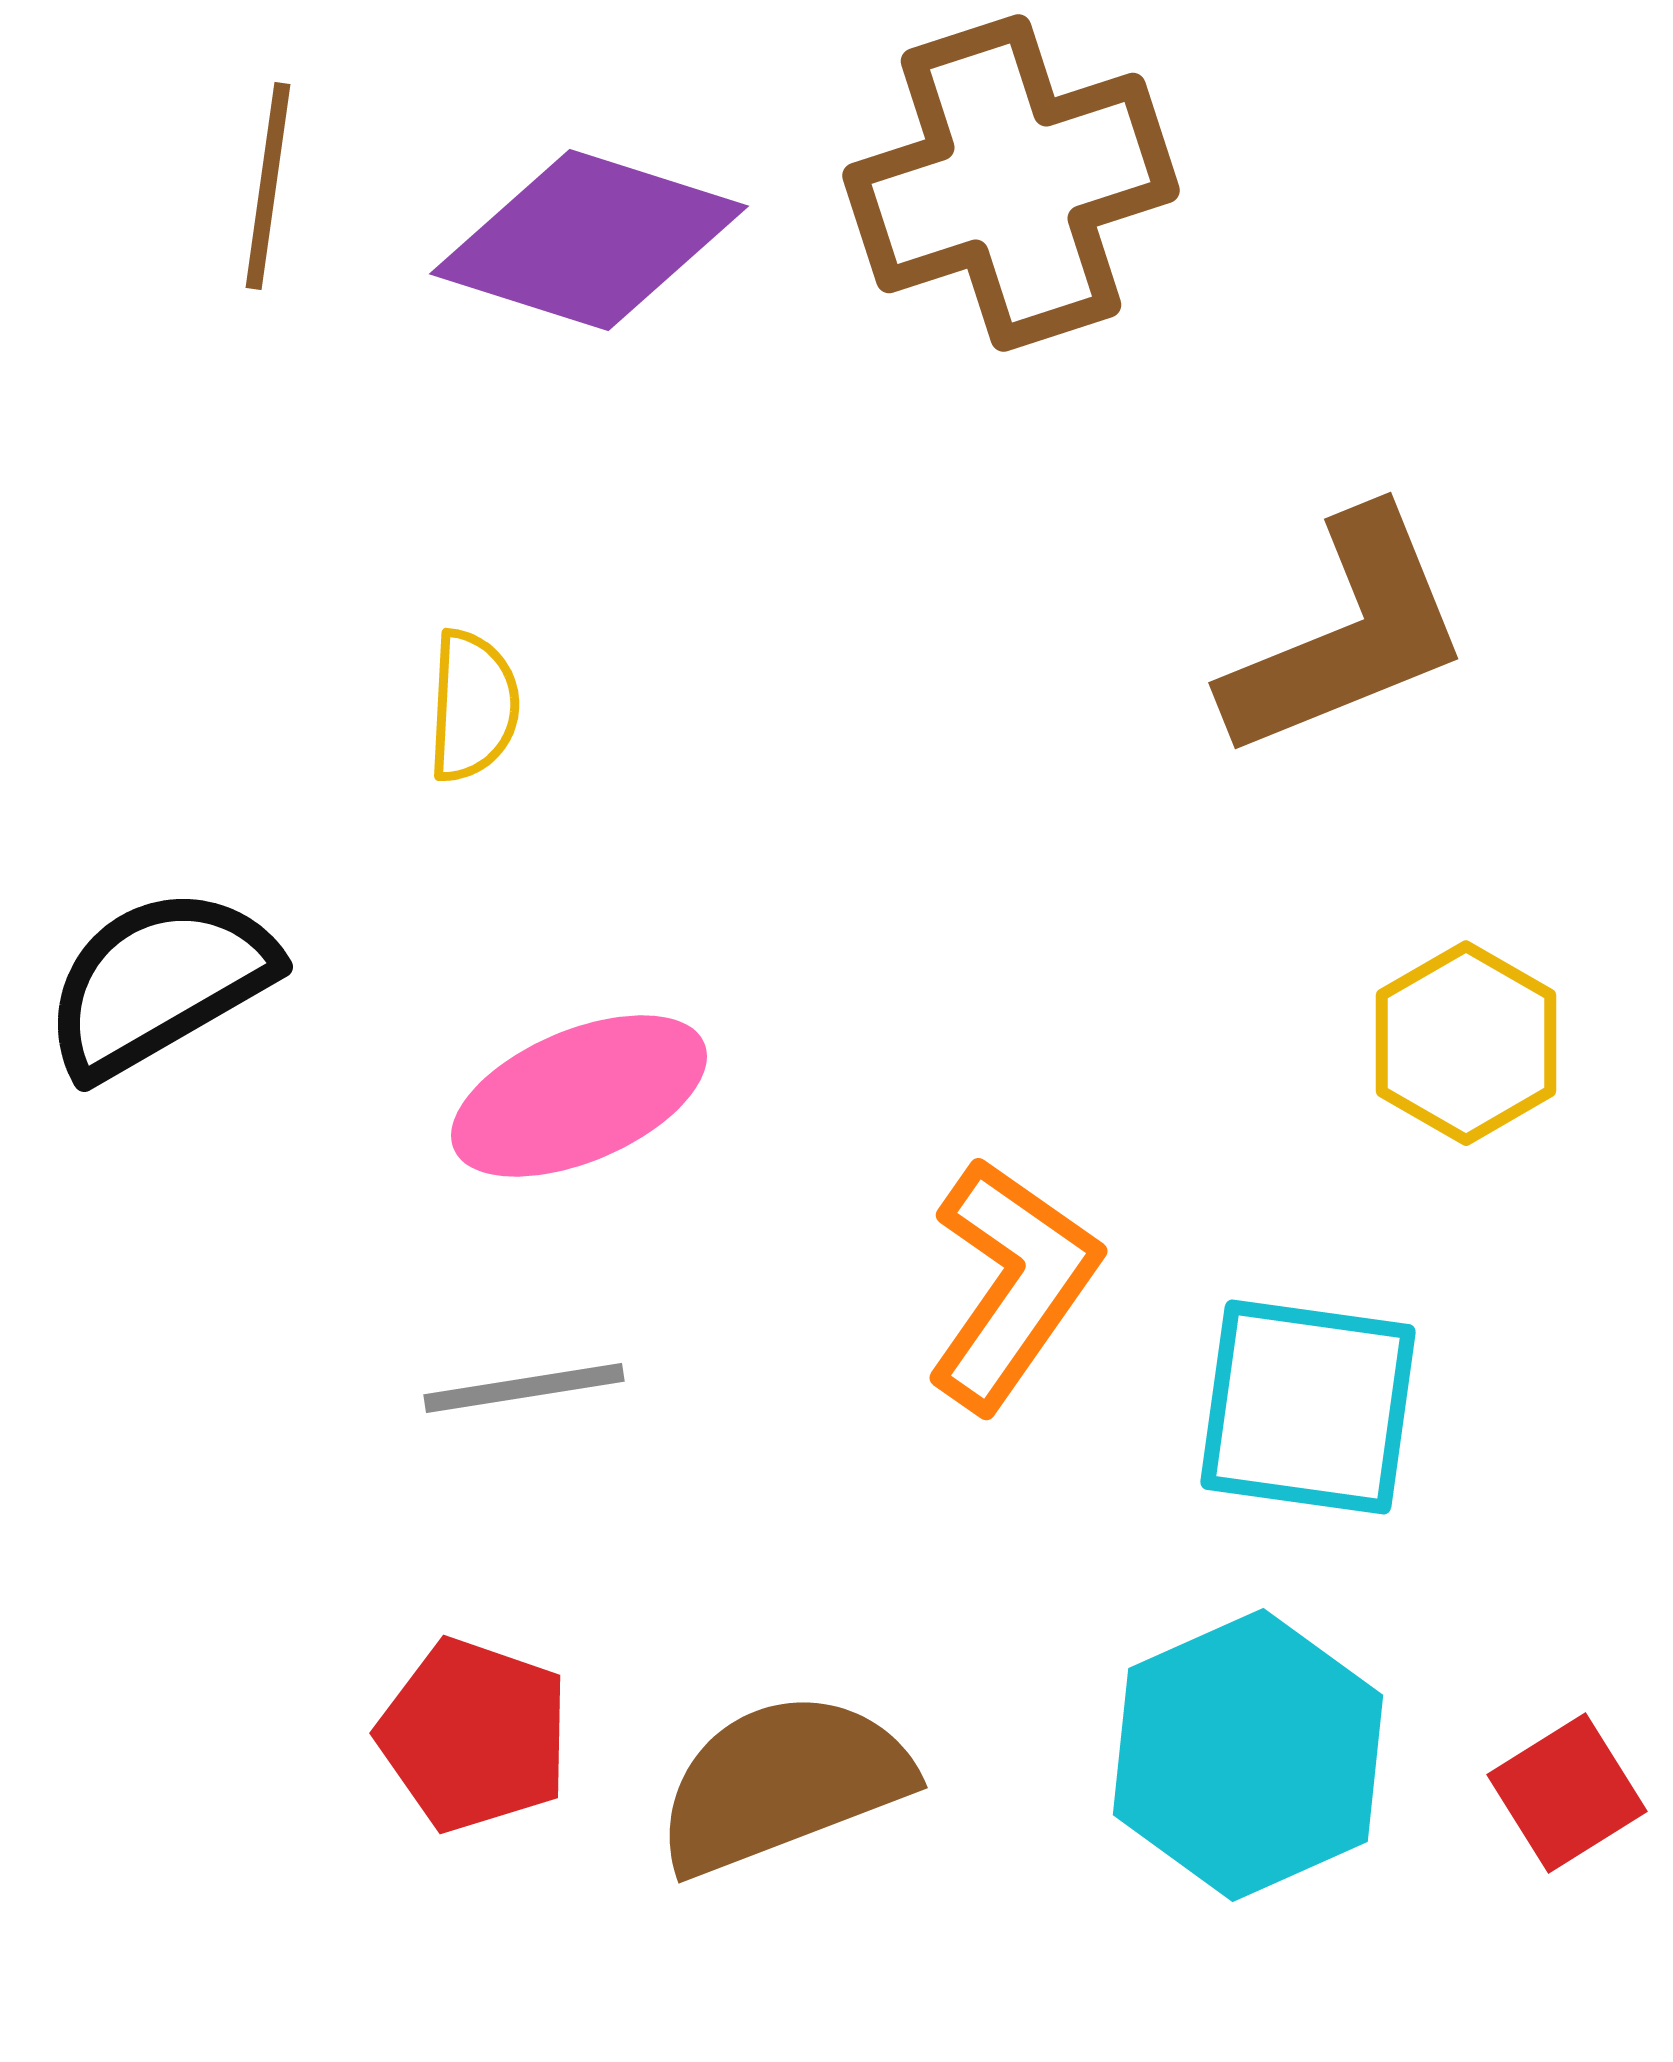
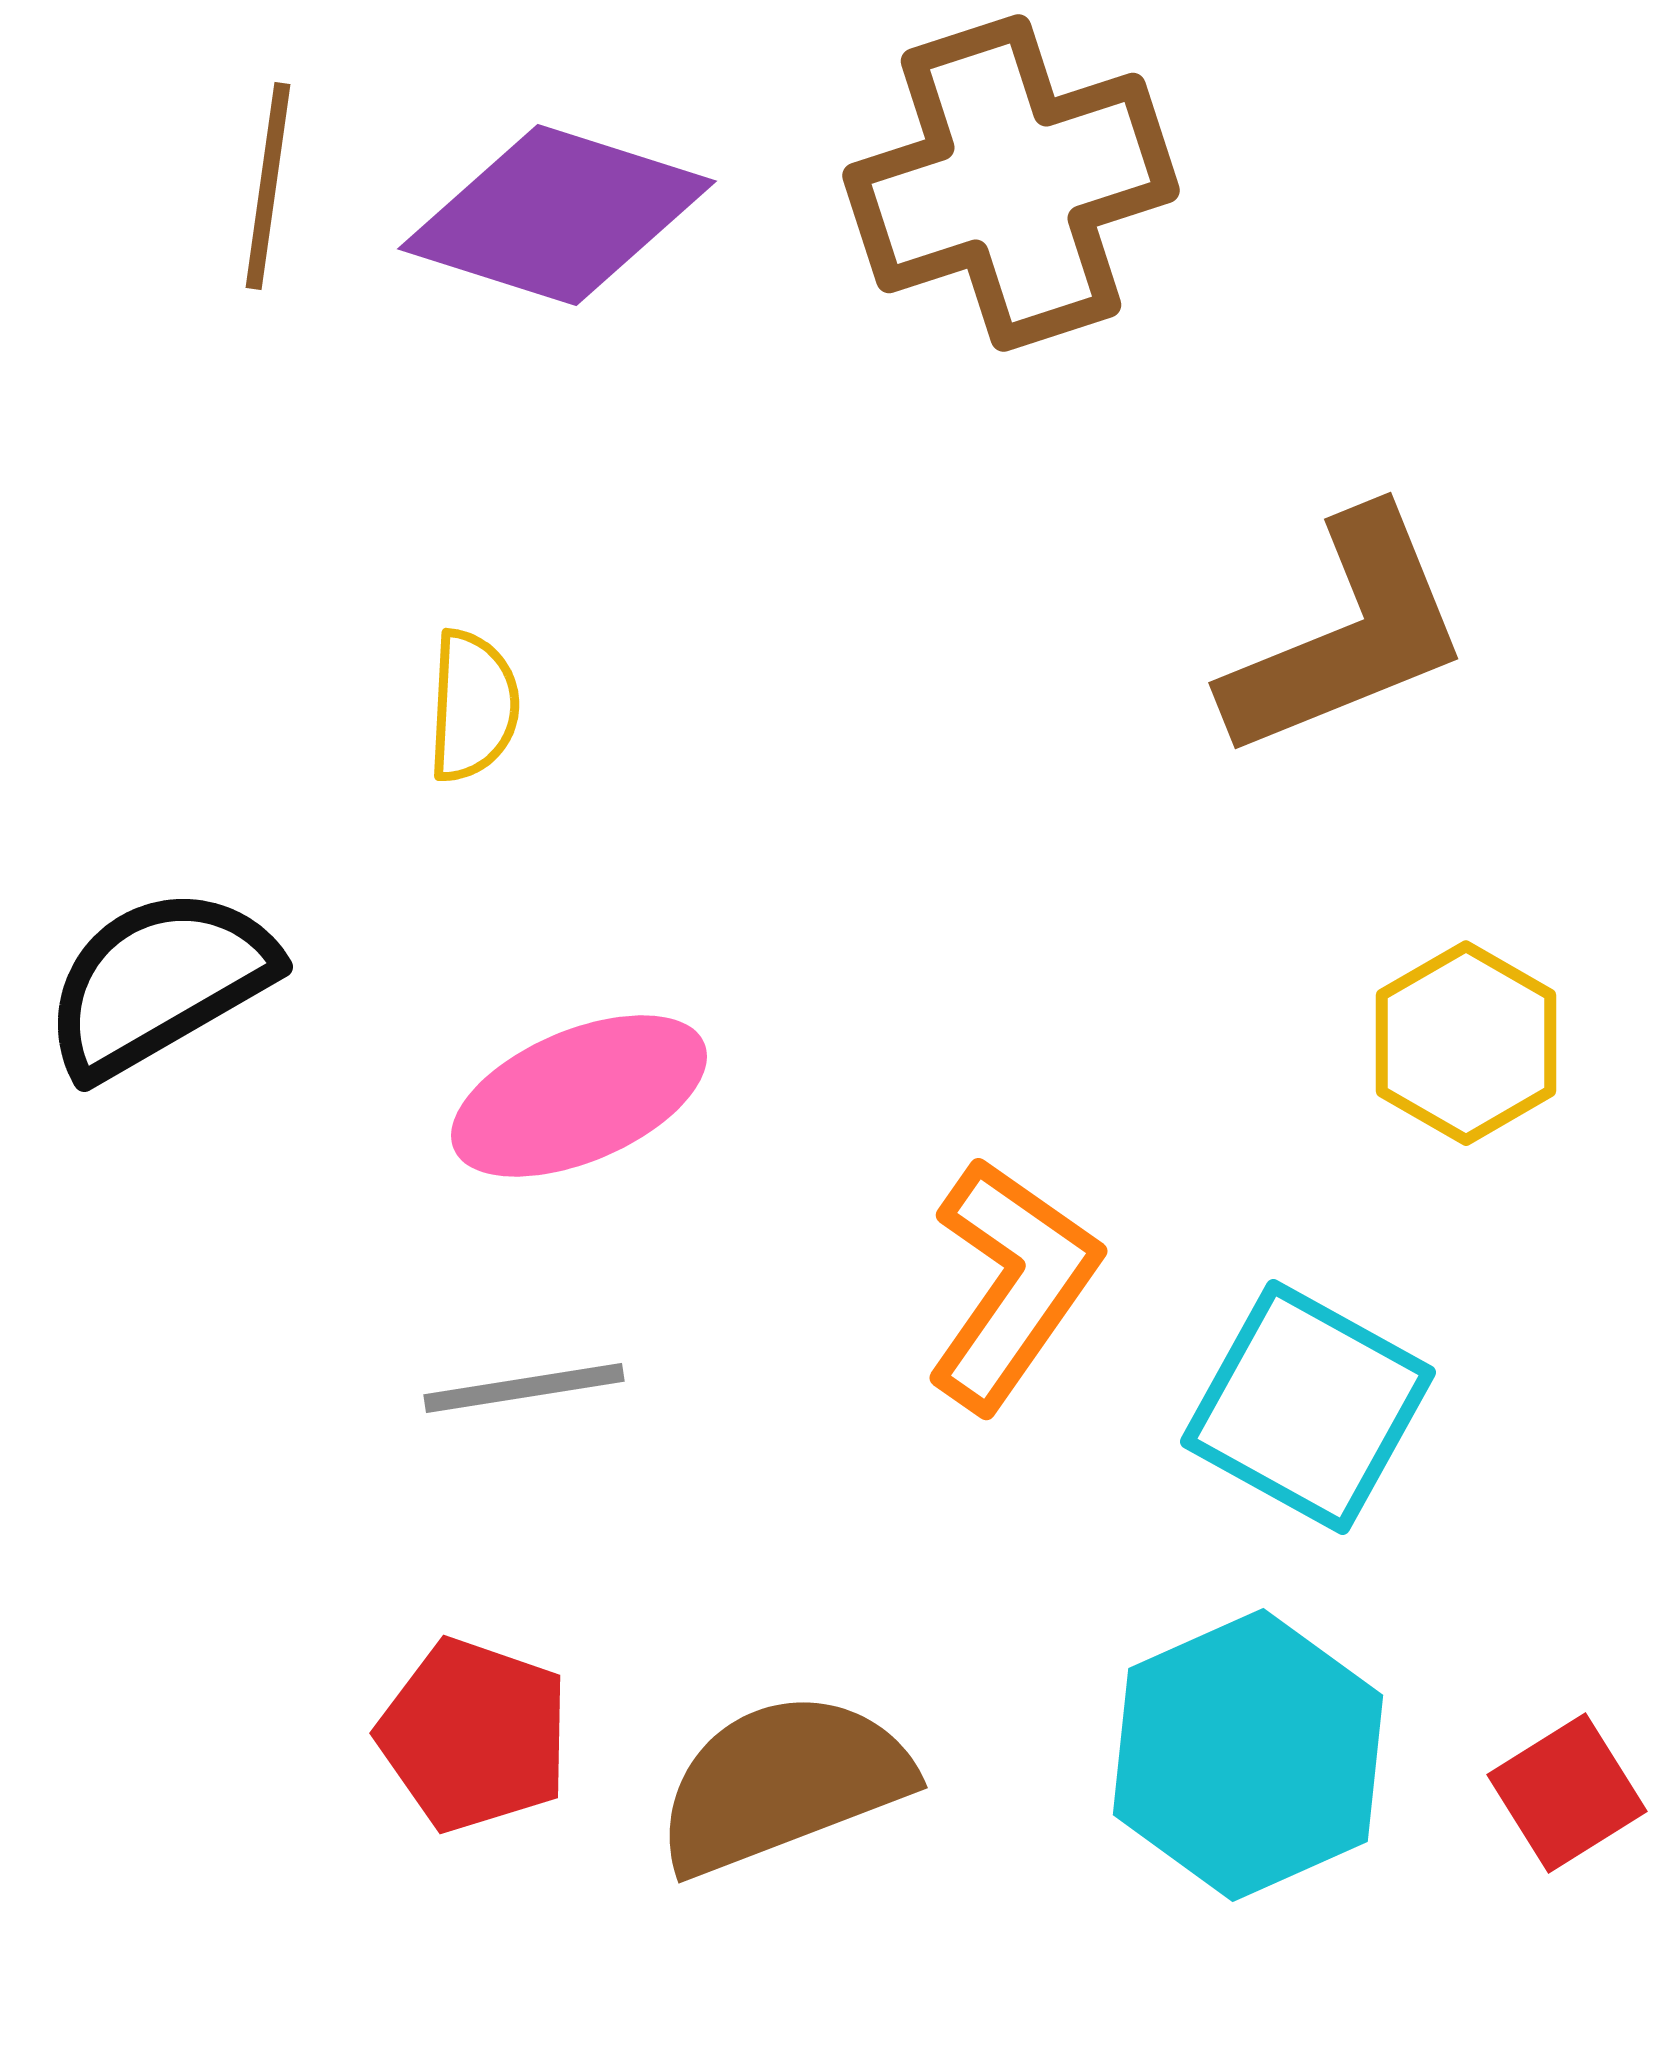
purple diamond: moved 32 px left, 25 px up
cyan square: rotated 21 degrees clockwise
